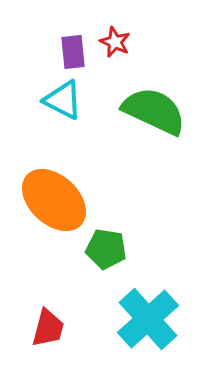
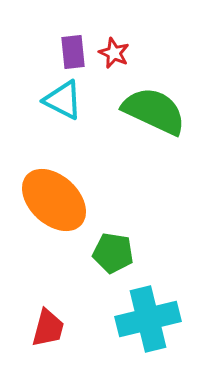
red star: moved 1 px left, 11 px down
green pentagon: moved 7 px right, 4 px down
cyan cross: rotated 28 degrees clockwise
